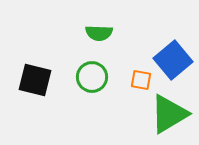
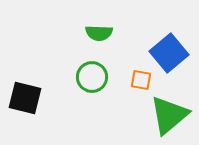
blue square: moved 4 px left, 7 px up
black square: moved 10 px left, 18 px down
green triangle: moved 1 px down; rotated 9 degrees counterclockwise
